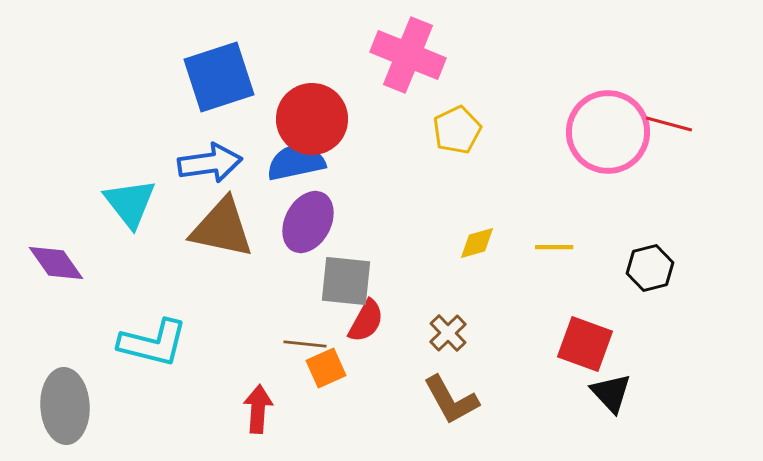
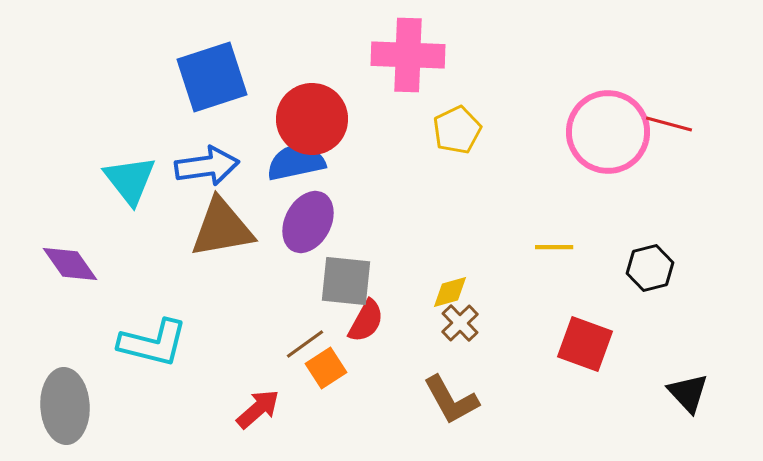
pink cross: rotated 20 degrees counterclockwise
blue square: moved 7 px left
blue arrow: moved 3 px left, 3 px down
cyan triangle: moved 23 px up
brown triangle: rotated 22 degrees counterclockwise
yellow diamond: moved 27 px left, 49 px down
purple diamond: moved 14 px right, 1 px down
brown cross: moved 12 px right, 10 px up
brown line: rotated 42 degrees counterclockwise
orange square: rotated 9 degrees counterclockwise
black triangle: moved 77 px right
red arrow: rotated 45 degrees clockwise
